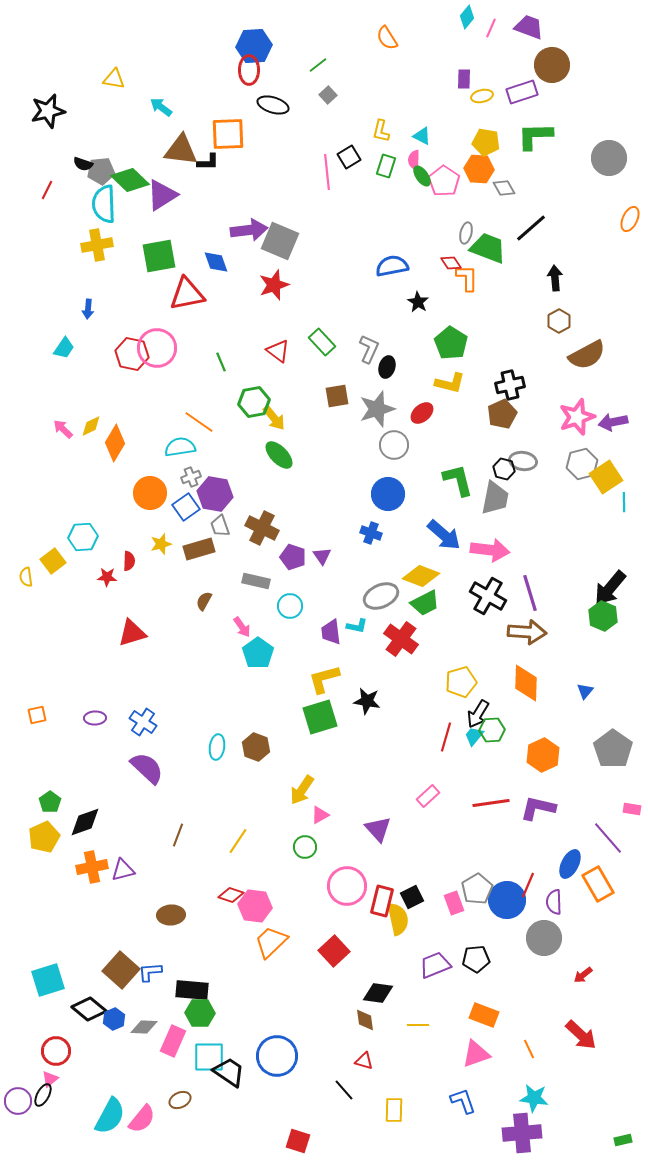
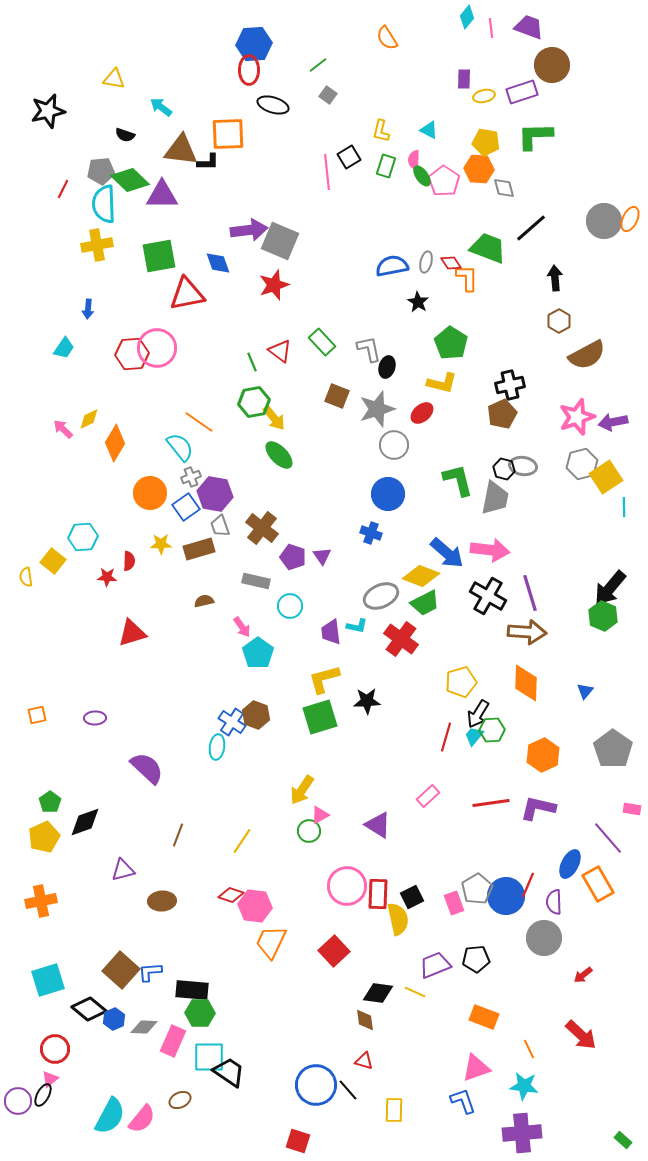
pink line at (491, 28): rotated 30 degrees counterclockwise
blue hexagon at (254, 46): moved 2 px up
gray square at (328, 95): rotated 12 degrees counterclockwise
yellow ellipse at (482, 96): moved 2 px right
cyan triangle at (422, 136): moved 7 px right, 6 px up
gray circle at (609, 158): moved 5 px left, 63 px down
black semicircle at (83, 164): moved 42 px right, 29 px up
gray diamond at (504, 188): rotated 15 degrees clockwise
red line at (47, 190): moved 16 px right, 1 px up
purple triangle at (162, 195): rotated 32 degrees clockwise
gray ellipse at (466, 233): moved 40 px left, 29 px down
blue diamond at (216, 262): moved 2 px right, 1 px down
gray L-shape at (369, 349): rotated 36 degrees counterclockwise
red triangle at (278, 351): moved 2 px right
red hexagon at (132, 354): rotated 16 degrees counterclockwise
green line at (221, 362): moved 31 px right
yellow L-shape at (450, 383): moved 8 px left
brown square at (337, 396): rotated 30 degrees clockwise
yellow diamond at (91, 426): moved 2 px left, 7 px up
cyan semicircle at (180, 447): rotated 60 degrees clockwise
gray ellipse at (523, 461): moved 5 px down
cyan line at (624, 502): moved 5 px down
brown cross at (262, 528): rotated 12 degrees clockwise
blue arrow at (444, 535): moved 3 px right, 18 px down
yellow star at (161, 544): rotated 15 degrees clockwise
yellow square at (53, 561): rotated 15 degrees counterclockwise
brown semicircle at (204, 601): rotated 48 degrees clockwise
black star at (367, 701): rotated 12 degrees counterclockwise
blue cross at (143, 722): moved 89 px right
brown hexagon at (256, 747): moved 32 px up
purple triangle at (378, 829): moved 4 px up; rotated 16 degrees counterclockwise
yellow line at (238, 841): moved 4 px right
green circle at (305, 847): moved 4 px right, 16 px up
orange cross at (92, 867): moved 51 px left, 34 px down
blue circle at (507, 900): moved 1 px left, 4 px up
red rectangle at (382, 901): moved 4 px left, 7 px up; rotated 12 degrees counterclockwise
brown ellipse at (171, 915): moved 9 px left, 14 px up
orange trapezoid at (271, 942): rotated 21 degrees counterclockwise
orange rectangle at (484, 1015): moved 2 px down
yellow line at (418, 1025): moved 3 px left, 33 px up; rotated 25 degrees clockwise
red circle at (56, 1051): moved 1 px left, 2 px up
pink triangle at (476, 1054): moved 14 px down
blue circle at (277, 1056): moved 39 px right, 29 px down
black line at (344, 1090): moved 4 px right
cyan star at (534, 1098): moved 10 px left, 12 px up
green rectangle at (623, 1140): rotated 54 degrees clockwise
